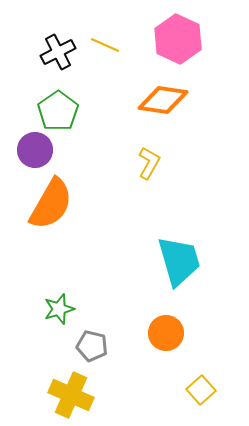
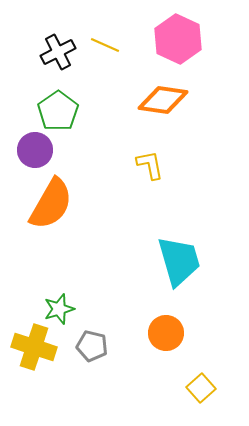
yellow L-shape: moved 1 px right, 2 px down; rotated 40 degrees counterclockwise
yellow square: moved 2 px up
yellow cross: moved 37 px left, 48 px up; rotated 6 degrees counterclockwise
